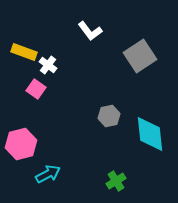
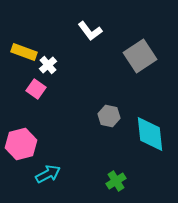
white cross: rotated 12 degrees clockwise
gray hexagon: rotated 25 degrees clockwise
